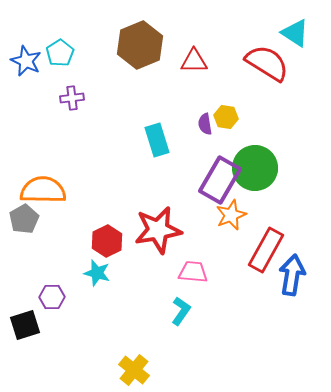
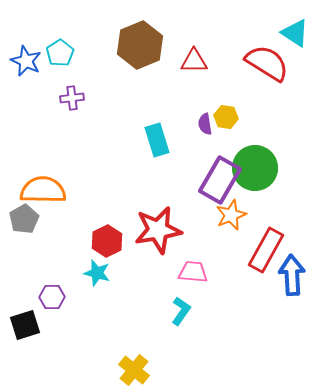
blue arrow: rotated 12 degrees counterclockwise
